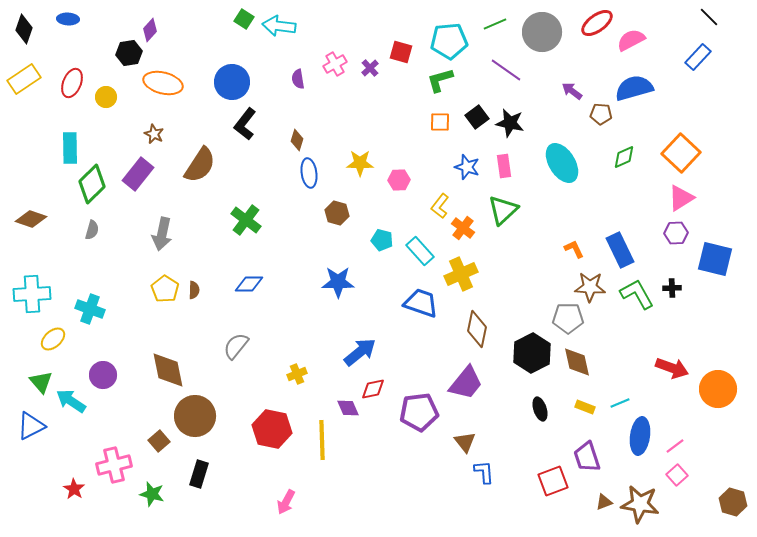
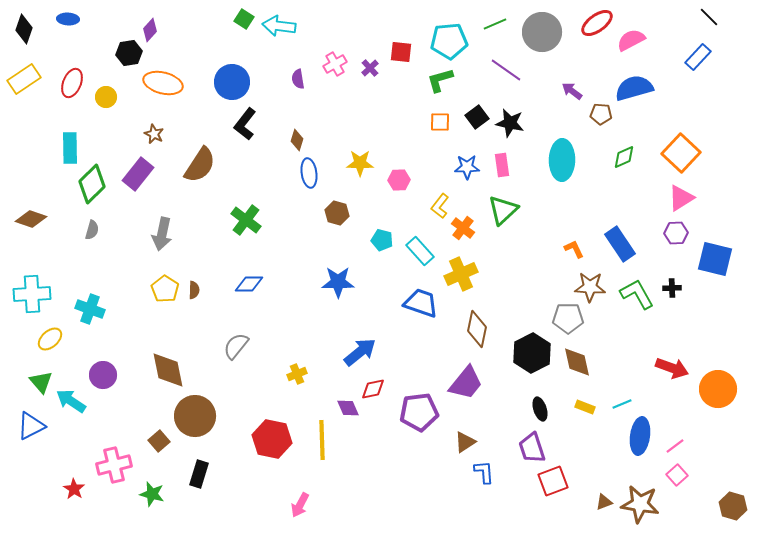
red square at (401, 52): rotated 10 degrees counterclockwise
cyan ellipse at (562, 163): moved 3 px up; rotated 33 degrees clockwise
pink rectangle at (504, 166): moved 2 px left, 1 px up
blue star at (467, 167): rotated 20 degrees counterclockwise
blue rectangle at (620, 250): moved 6 px up; rotated 8 degrees counterclockwise
yellow ellipse at (53, 339): moved 3 px left
cyan line at (620, 403): moved 2 px right, 1 px down
red hexagon at (272, 429): moved 10 px down
brown triangle at (465, 442): rotated 35 degrees clockwise
purple trapezoid at (587, 457): moved 55 px left, 9 px up
pink arrow at (286, 502): moved 14 px right, 3 px down
brown hexagon at (733, 502): moved 4 px down
